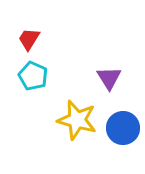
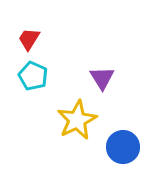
purple triangle: moved 7 px left
yellow star: rotated 30 degrees clockwise
blue circle: moved 19 px down
